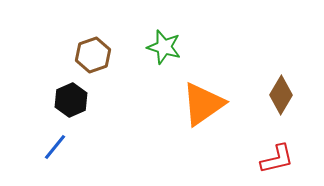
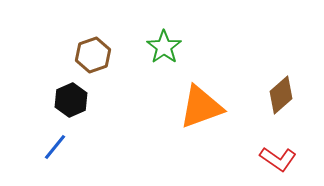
green star: rotated 20 degrees clockwise
brown diamond: rotated 18 degrees clockwise
orange triangle: moved 2 px left, 3 px down; rotated 15 degrees clockwise
red L-shape: moved 1 px right; rotated 48 degrees clockwise
